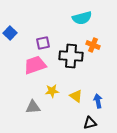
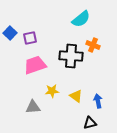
cyan semicircle: moved 1 px left, 1 px down; rotated 24 degrees counterclockwise
purple square: moved 13 px left, 5 px up
